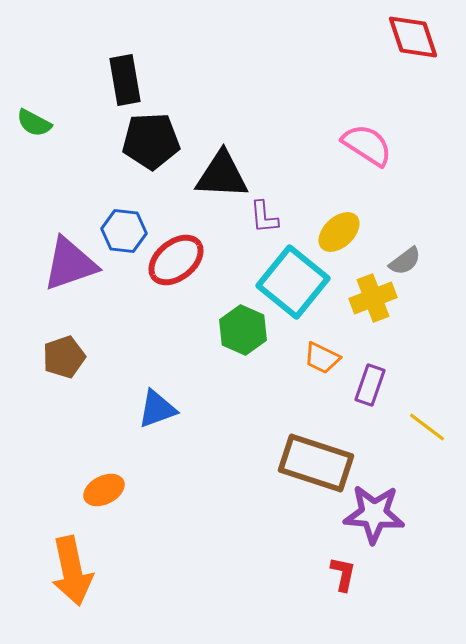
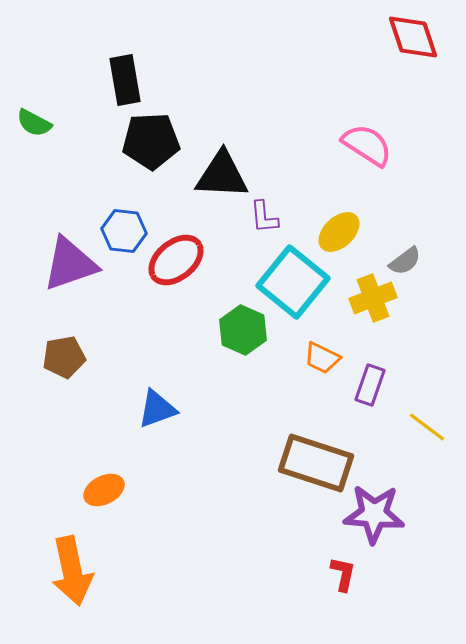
brown pentagon: rotated 9 degrees clockwise
